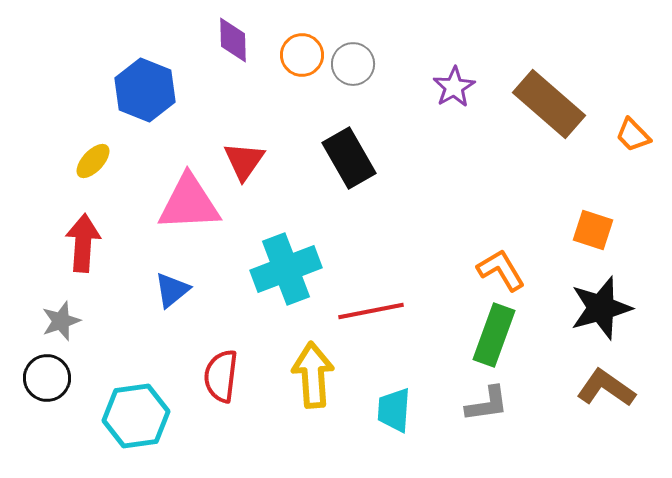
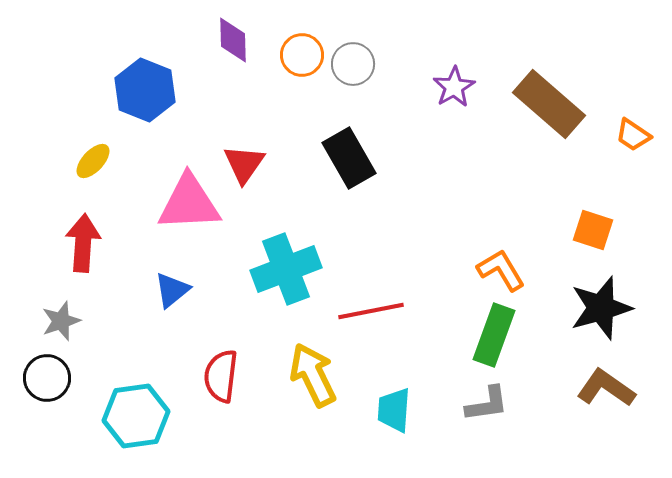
orange trapezoid: rotated 12 degrees counterclockwise
red triangle: moved 3 px down
yellow arrow: rotated 22 degrees counterclockwise
